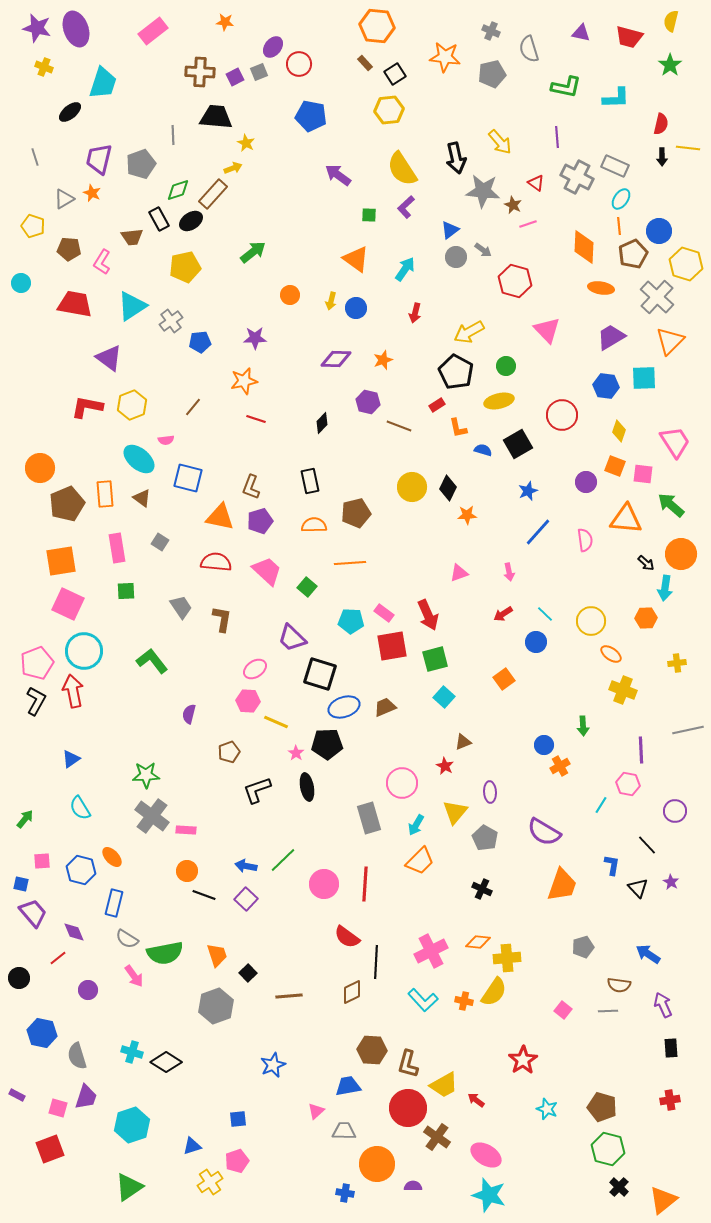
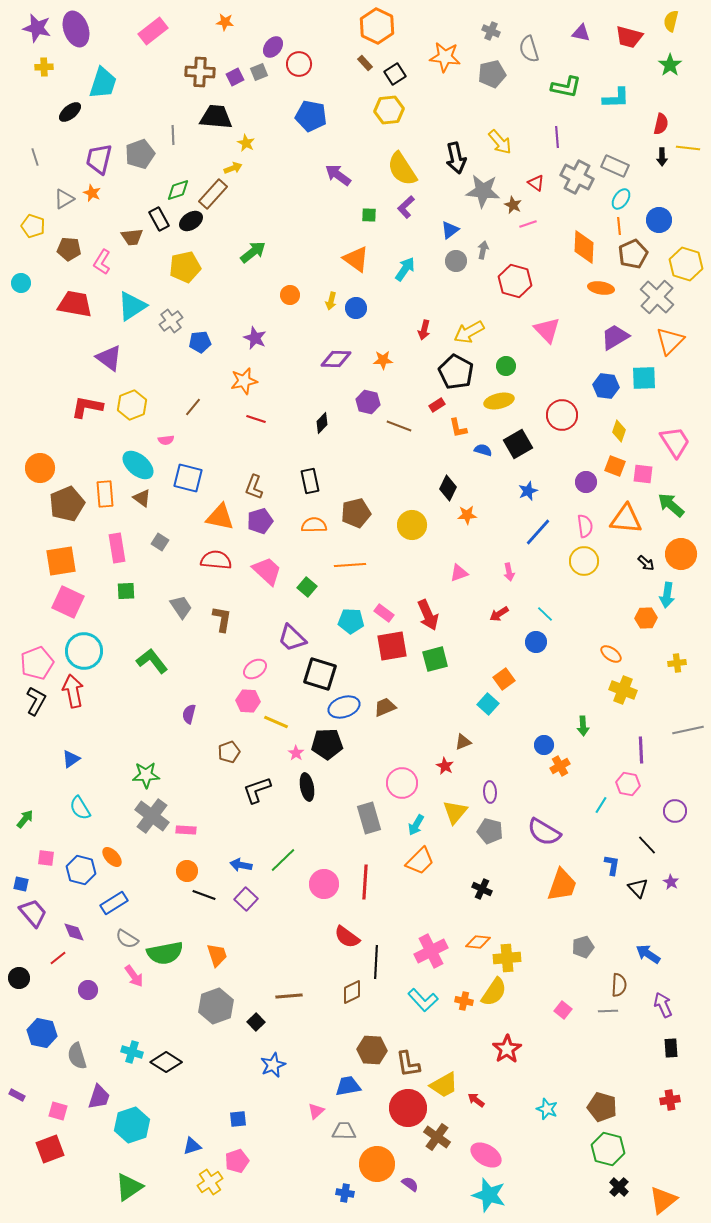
orange hexagon at (377, 26): rotated 20 degrees clockwise
yellow cross at (44, 67): rotated 24 degrees counterclockwise
gray pentagon at (141, 164): moved 1 px left, 10 px up
blue circle at (659, 231): moved 11 px up
gray arrow at (483, 250): rotated 114 degrees counterclockwise
gray circle at (456, 257): moved 4 px down
red arrow at (415, 313): moved 9 px right, 17 px down
purple trapezoid at (611, 337): moved 4 px right
purple star at (255, 338): rotated 25 degrees clockwise
orange star at (383, 360): rotated 18 degrees clockwise
cyan ellipse at (139, 459): moved 1 px left, 6 px down
brown L-shape at (251, 487): moved 3 px right
yellow circle at (412, 487): moved 38 px down
pink semicircle at (585, 540): moved 14 px up
red semicircle at (216, 562): moved 2 px up
orange line at (350, 563): moved 2 px down
cyan arrow at (665, 588): moved 2 px right, 7 px down
pink square at (68, 604): moved 2 px up
red arrow at (503, 614): moved 4 px left
yellow circle at (591, 621): moved 7 px left, 60 px up
cyan square at (444, 697): moved 44 px right, 7 px down
gray pentagon at (485, 838): moved 5 px right, 7 px up; rotated 15 degrees counterclockwise
pink square at (42, 861): moved 4 px right, 3 px up; rotated 12 degrees clockwise
blue arrow at (246, 866): moved 5 px left, 1 px up
red line at (365, 884): moved 2 px up
blue rectangle at (114, 903): rotated 44 degrees clockwise
black square at (248, 973): moved 8 px right, 49 px down
brown semicircle at (619, 985): rotated 95 degrees counterclockwise
red star at (523, 1060): moved 16 px left, 11 px up
brown L-shape at (408, 1064): rotated 24 degrees counterclockwise
purple trapezoid at (86, 1097): moved 13 px right
pink square at (58, 1108): moved 3 px down
purple semicircle at (413, 1186): moved 3 px left, 2 px up; rotated 36 degrees clockwise
